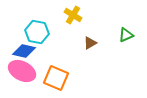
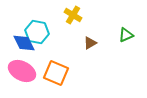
blue diamond: moved 8 px up; rotated 50 degrees clockwise
orange square: moved 5 px up
